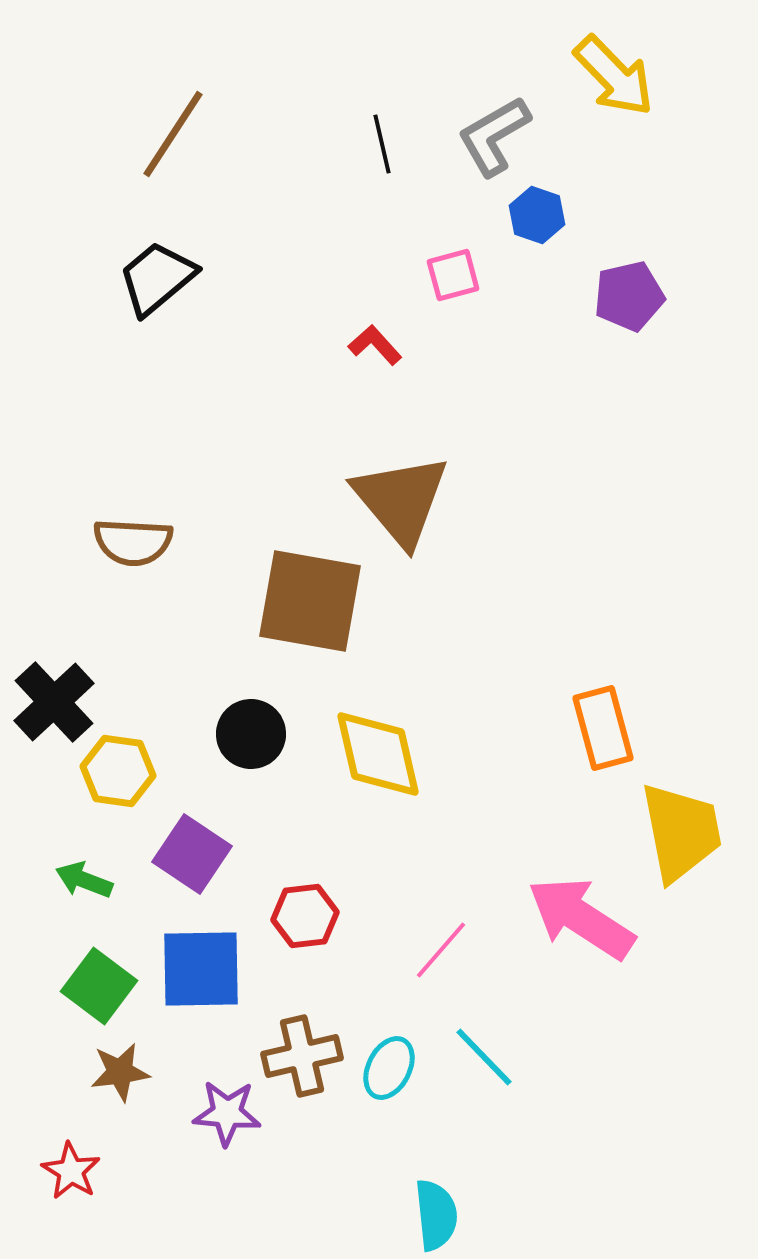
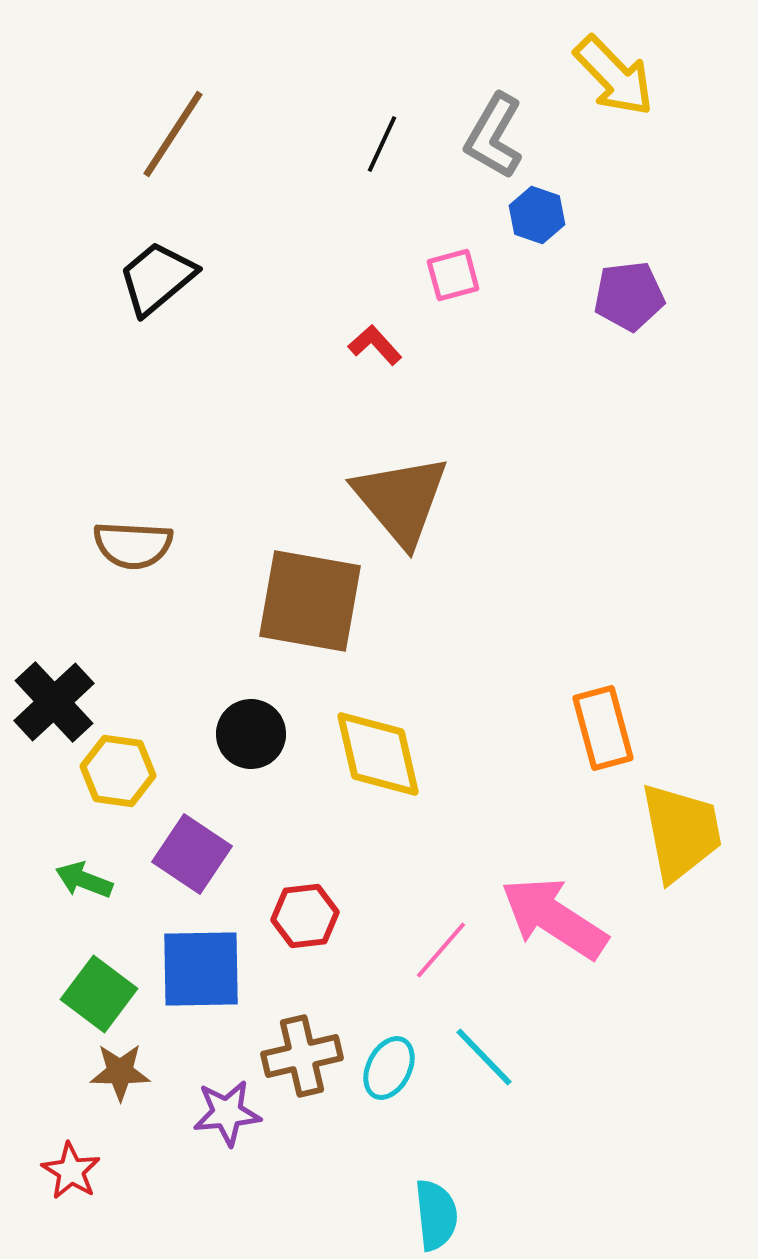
gray L-shape: rotated 30 degrees counterclockwise
black line: rotated 38 degrees clockwise
purple pentagon: rotated 6 degrees clockwise
brown semicircle: moved 3 px down
pink arrow: moved 27 px left
green square: moved 8 px down
brown star: rotated 8 degrees clockwise
purple star: rotated 10 degrees counterclockwise
